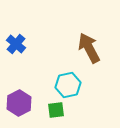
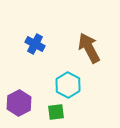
blue cross: moved 19 px right; rotated 12 degrees counterclockwise
cyan hexagon: rotated 20 degrees counterclockwise
green square: moved 2 px down
